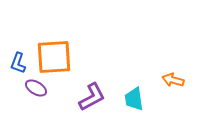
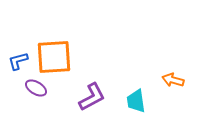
blue L-shape: moved 2 px up; rotated 55 degrees clockwise
cyan trapezoid: moved 2 px right, 2 px down
